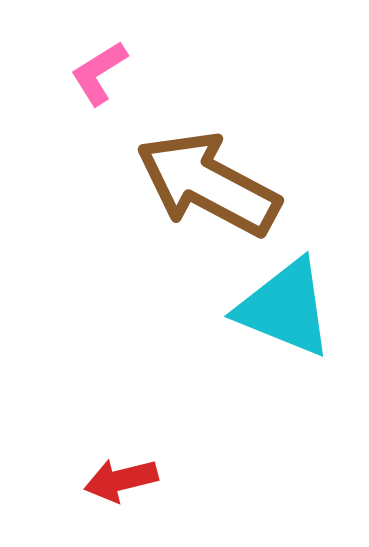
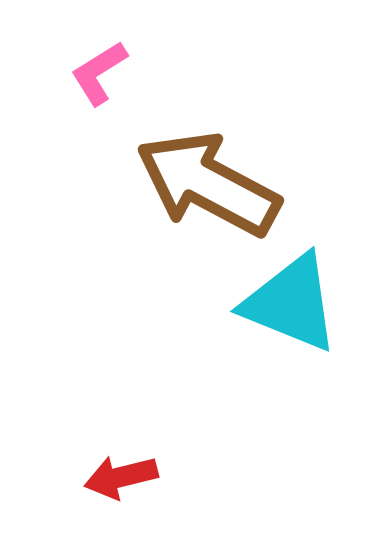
cyan triangle: moved 6 px right, 5 px up
red arrow: moved 3 px up
